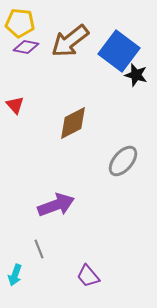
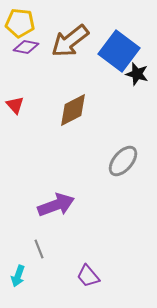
black star: moved 1 px right, 1 px up
brown diamond: moved 13 px up
cyan arrow: moved 3 px right, 1 px down
